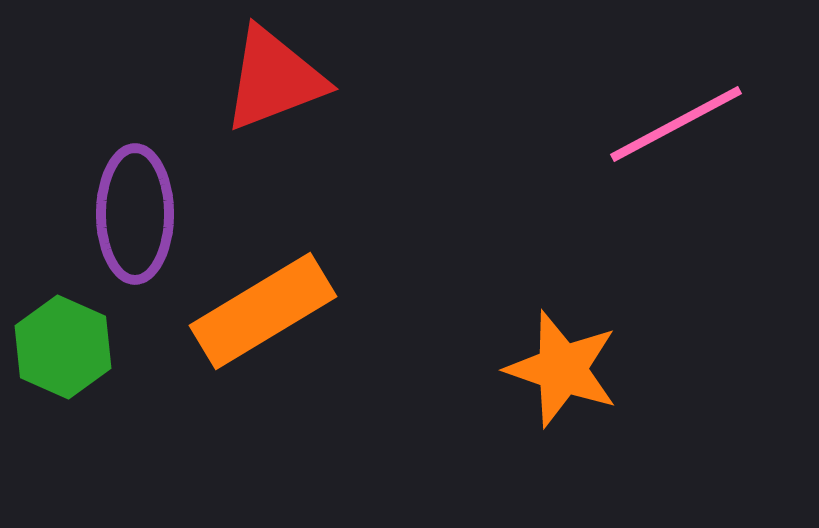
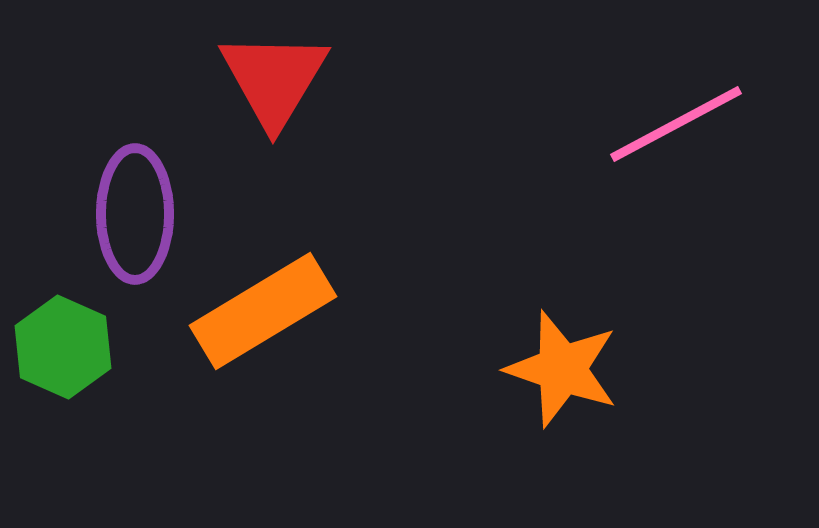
red triangle: rotated 38 degrees counterclockwise
